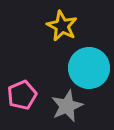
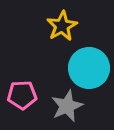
yellow star: rotated 16 degrees clockwise
pink pentagon: rotated 20 degrees clockwise
